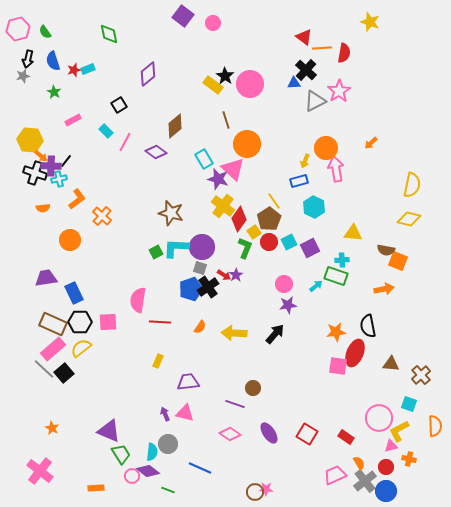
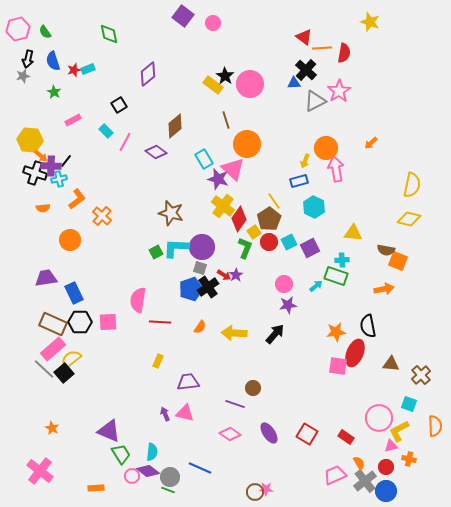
yellow semicircle at (81, 348): moved 10 px left, 11 px down
gray circle at (168, 444): moved 2 px right, 33 px down
